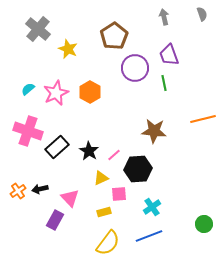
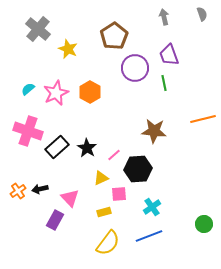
black star: moved 2 px left, 3 px up
